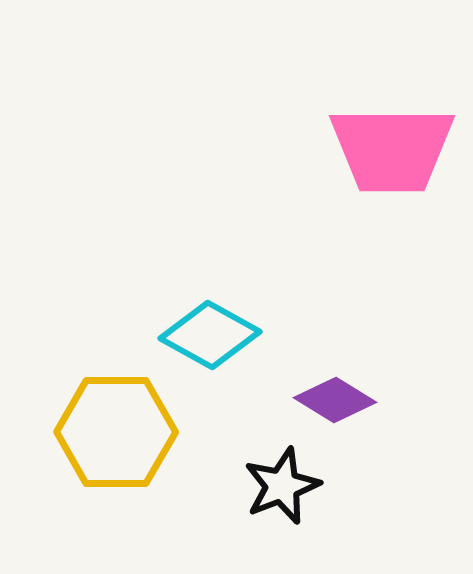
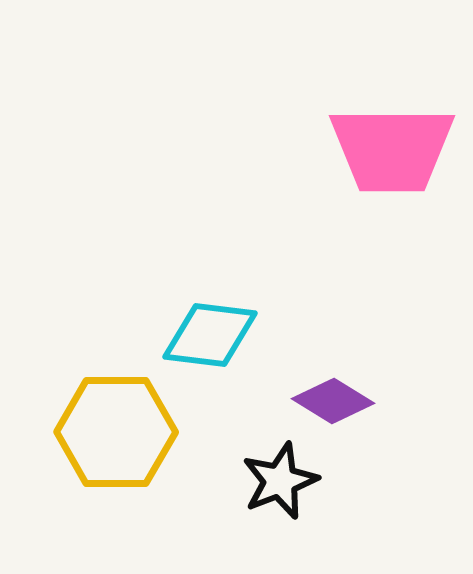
cyan diamond: rotated 22 degrees counterclockwise
purple diamond: moved 2 px left, 1 px down
black star: moved 2 px left, 5 px up
